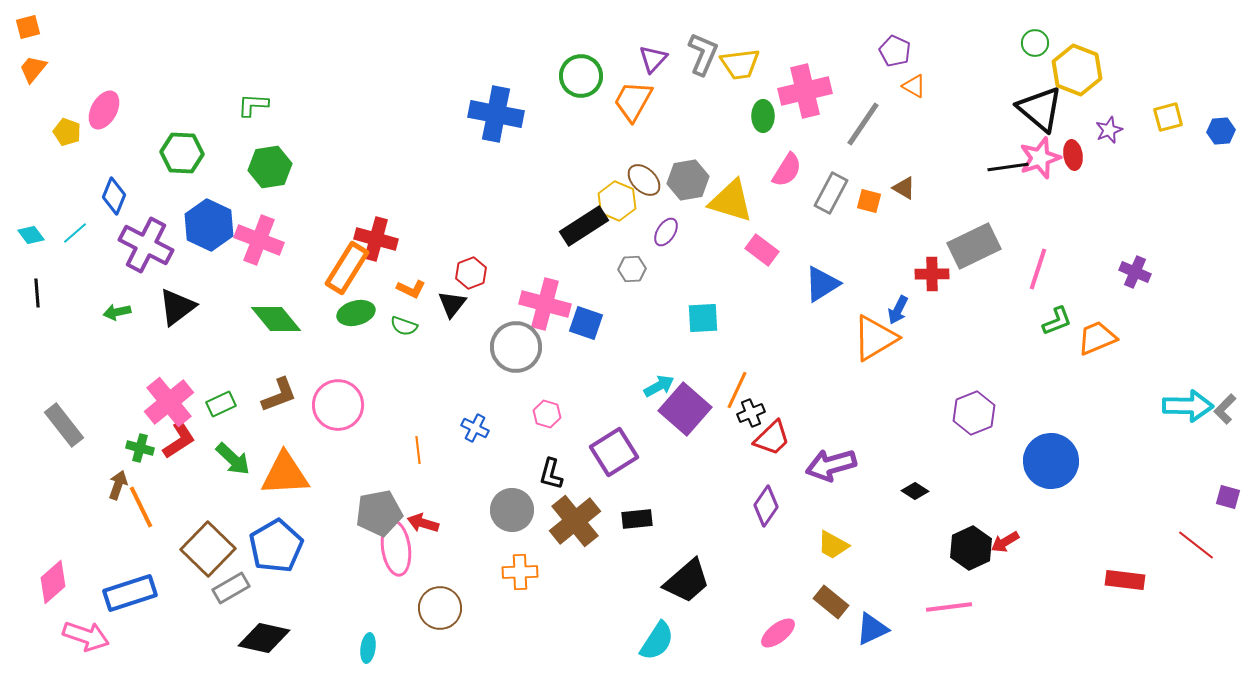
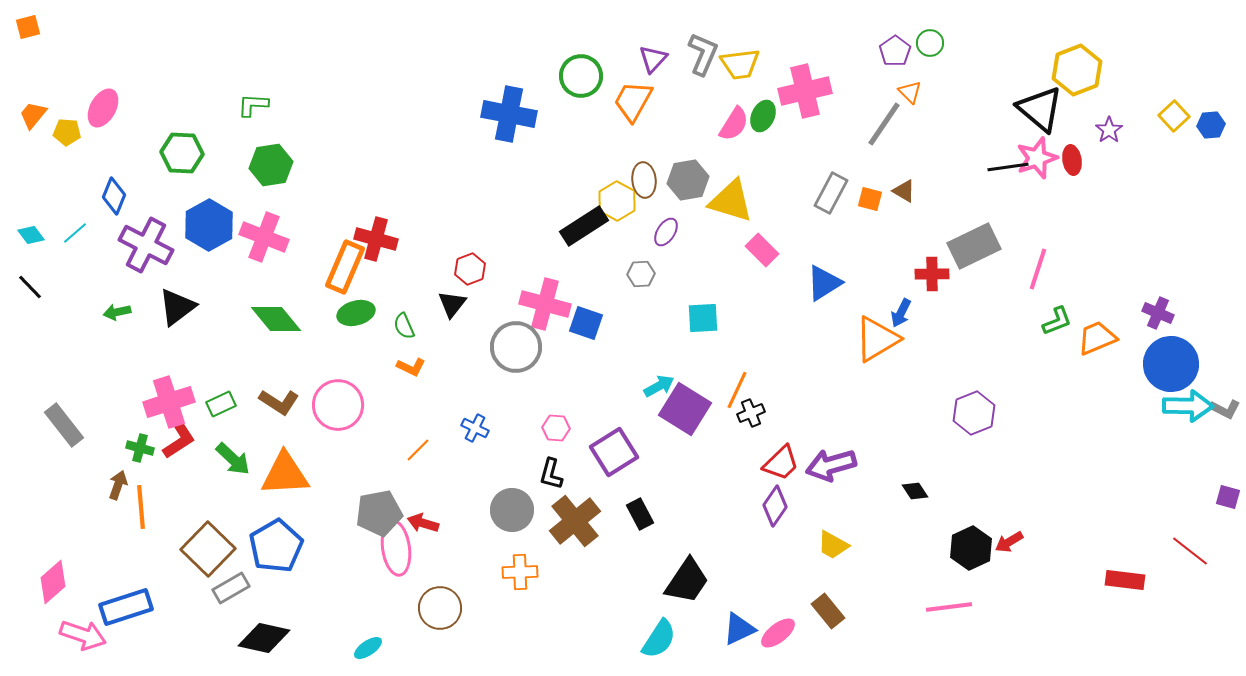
green circle at (1035, 43): moved 105 px left
purple pentagon at (895, 51): rotated 12 degrees clockwise
orange trapezoid at (33, 69): moved 46 px down
yellow hexagon at (1077, 70): rotated 18 degrees clockwise
orange triangle at (914, 86): moved 4 px left, 6 px down; rotated 15 degrees clockwise
pink ellipse at (104, 110): moved 1 px left, 2 px up
blue cross at (496, 114): moved 13 px right
green ellipse at (763, 116): rotated 24 degrees clockwise
yellow square at (1168, 117): moved 6 px right, 1 px up; rotated 28 degrees counterclockwise
gray line at (863, 124): moved 21 px right
purple star at (1109, 130): rotated 12 degrees counterclockwise
blue hexagon at (1221, 131): moved 10 px left, 6 px up
yellow pentagon at (67, 132): rotated 16 degrees counterclockwise
red ellipse at (1073, 155): moved 1 px left, 5 px down
pink star at (1040, 158): moved 3 px left
green hexagon at (270, 167): moved 1 px right, 2 px up
pink semicircle at (787, 170): moved 53 px left, 46 px up
brown ellipse at (644, 180): rotated 40 degrees clockwise
brown triangle at (904, 188): moved 3 px down
yellow hexagon at (617, 201): rotated 6 degrees clockwise
orange square at (869, 201): moved 1 px right, 2 px up
blue hexagon at (209, 225): rotated 6 degrees clockwise
pink cross at (259, 240): moved 5 px right, 3 px up
pink rectangle at (762, 250): rotated 8 degrees clockwise
orange rectangle at (347, 268): moved 2 px left, 1 px up; rotated 9 degrees counterclockwise
gray hexagon at (632, 269): moved 9 px right, 5 px down
purple cross at (1135, 272): moved 23 px right, 41 px down
red hexagon at (471, 273): moved 1 px left, 4 px up
blue triangle at (822, 284): moved 2 px right, 1 px up
orange L-shape at (411, 289): moved 78 px down
black line at (37, 293): moved 7 px left, 6 px up; rotated 40 degrees counterclockwise
blue arrow at (898, 310): moved 3 px right, 3 px down
green semicircle at (404, 326): rotated 48 degrees clockwise
orange triangle at (875, 338): moved 2 px right, 1 px down
brown L-shape at (279, 395): moved 7 px down; rotated 54 degrees clockwise
pink cross at (169, 402): rotated 21 degrees clockwise
purple square at (685, 409): rotated 9 degrees counterclockwise
gray L-shape at (1225, 409): rotated 108 degrees counterclockwise
pink hexagon at (547, 414): moved 9 px right, 14 px down; rotated 12 degrees counterclockwise
red trapezoid at (772, 438): moved 9 px right, 25 px down
orange line at (418, 450): rotated 52 degrees clockwise
blue circle at (1051, 461): moved 120 px right, 97 px up
black diamond at (915, 491): rotated 24 degrees clockwise
purple diamond at (766, 506): moved 9 px right
orange line at (141, 507): rotated 21 degrees clockwise
black rectangle at (637, 519): moved 3 px right, 5 px up; rotated 68 degrees clockwise
red arrow at (1005, 542): moved 4 px right
red line at (1196, 545): moved 6 px left, 6 px down
black trapezoid at (687, 581): rotated 15 degrees counterclockwise
blue rectangle at (130, 593): moved 4 px left, 14 px down
brown rectangle at (831, 602): moved 3 px left, 9 px down; rotated 12 degrees clockwise
blue triangle at (872, 629): moved 133 px left
pink arrow at (86, 636): moved 3 px left, 1 px up
cyan semicircle at (657, 641): moved 2 px right, 2 px up
cyan ellipse at (368, 648): rotated 48 degrees clockwise
